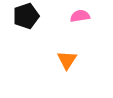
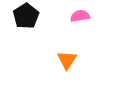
black pentagon: rotated 15 degrees counterclockwise
